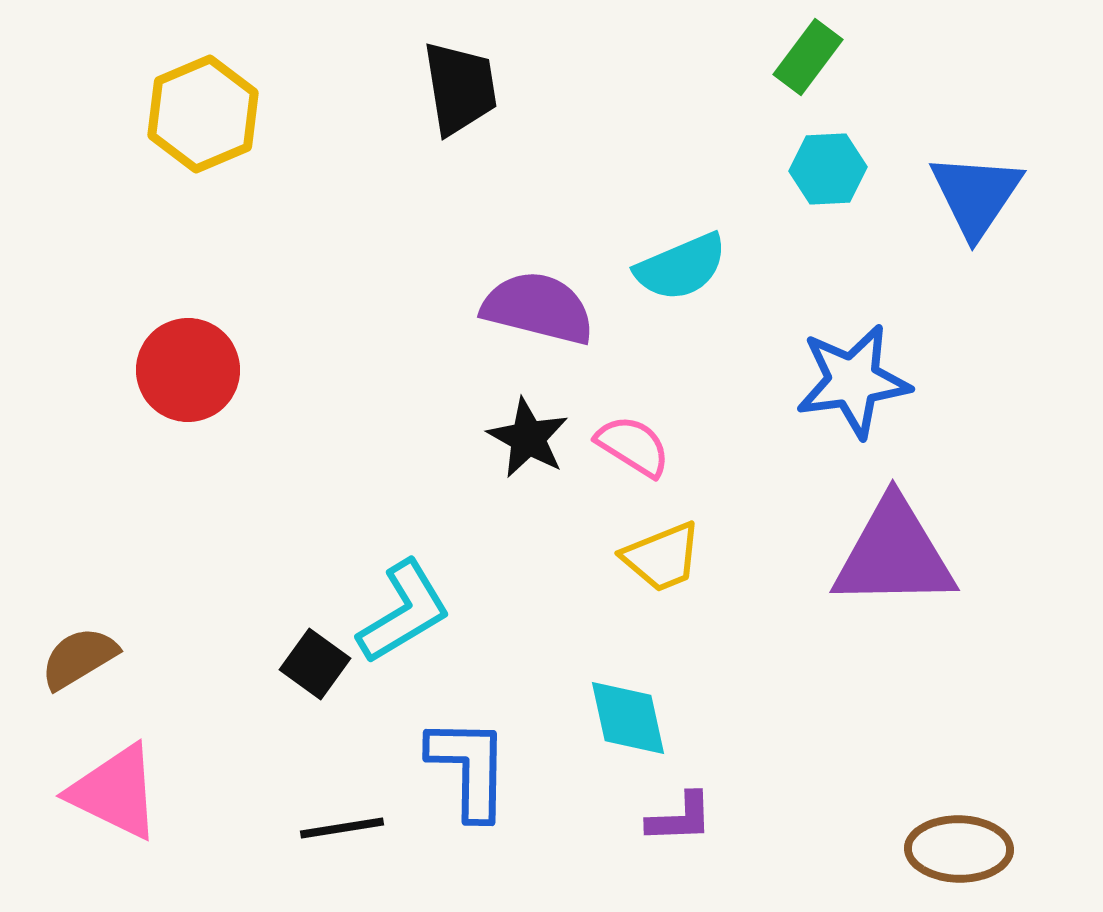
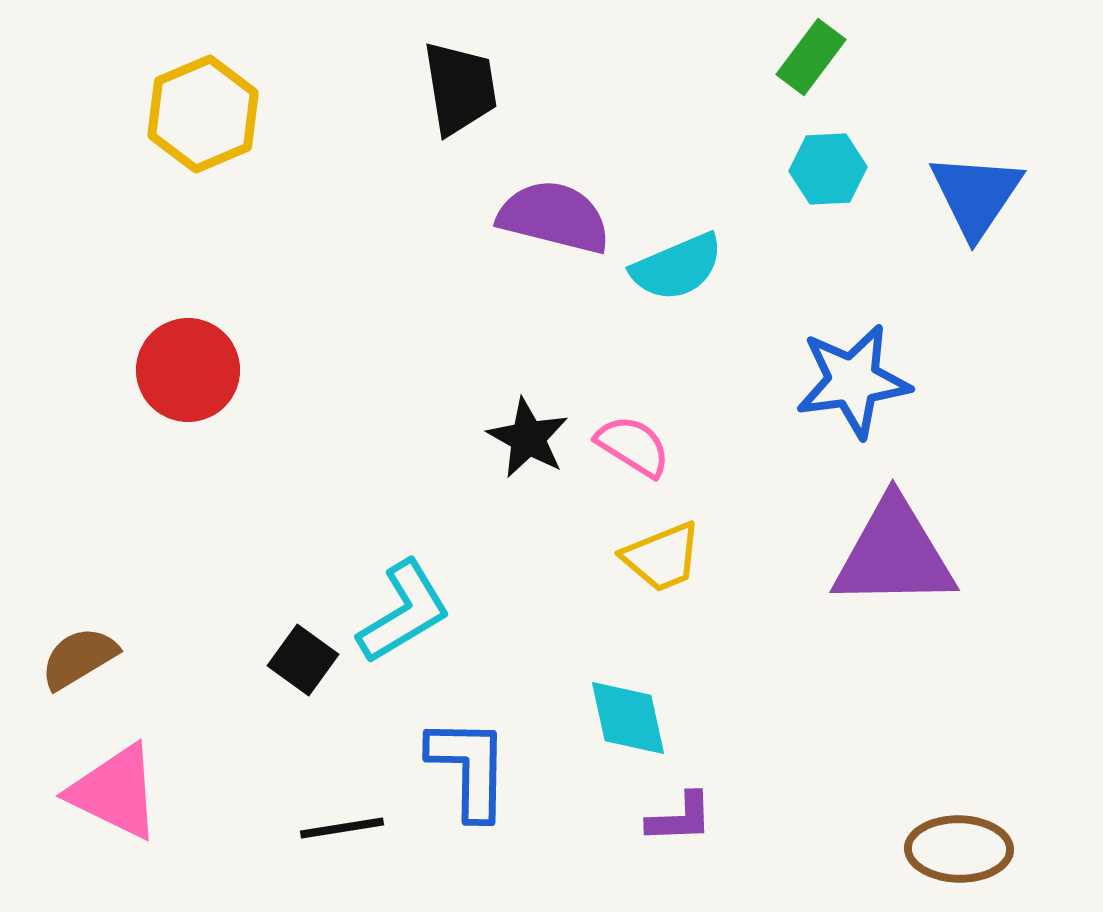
green rectangle: moved 3 px right
cyan semicircle: moved 4 px left
purple semicircle: moved 16 px right, 91 px up
black square: moved 12 px left, 4 px up
